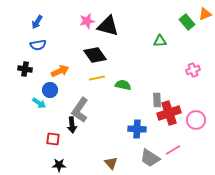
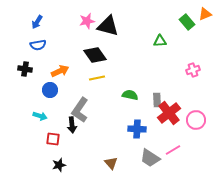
green semicircle: moved 7 px right, 10 px down
cyan arrow: moved 1 px right, 13 px down; rotated 16 degrees counterclockwise
red cross: rotated 20 degrees counterclockwise
black star: rotated 16 degrees counterclockwise
